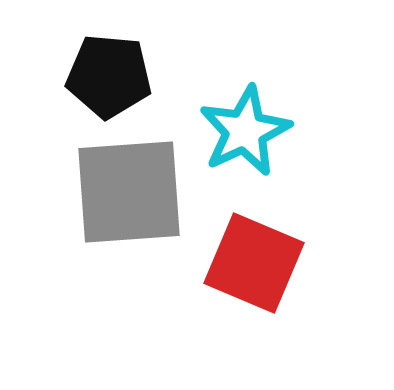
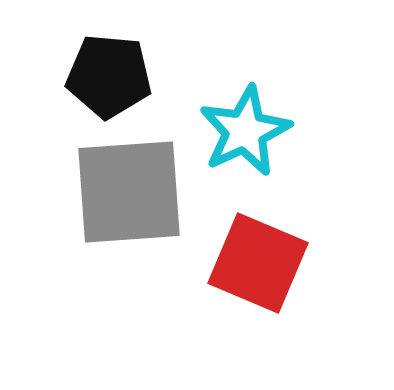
red square: moved 4 px right
